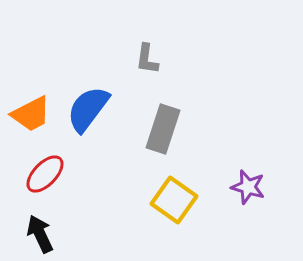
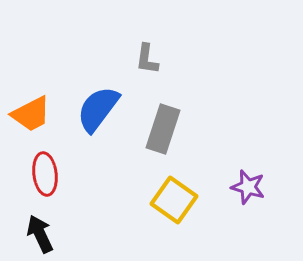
blue semicircle: moved 10 px right
red ellipse: rotated 51 degrees counterclockwise
